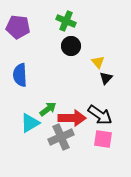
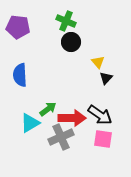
black circle: moved 4 px up
